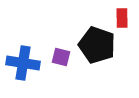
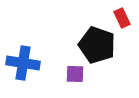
red rectangle: rotated 24 degrees counterclockwise
purple square: moved 14 px right, 17 px down; rotated 12 degrees counterclockwise
